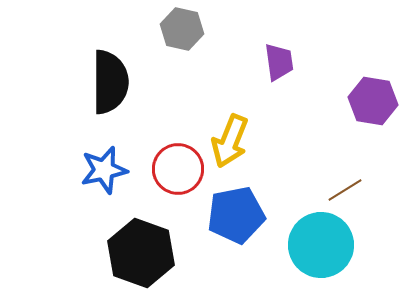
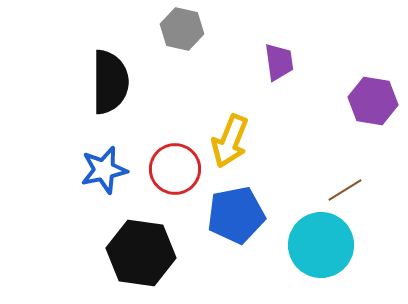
red circle: moved 3 px left
black hexagon: rotated 12 degrees counterclockwise
